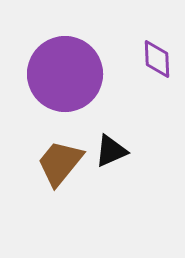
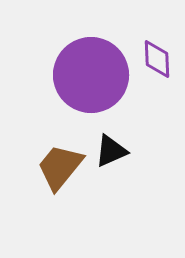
purple circle: moved 26 px right, 1 px down
brown trapezoid: moved 4 px down
